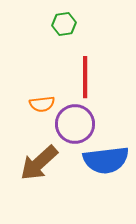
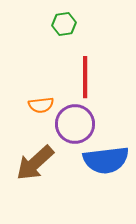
orange semicircle: moved 1 px left, 1 px down
brown arrow: moved 4 px left
